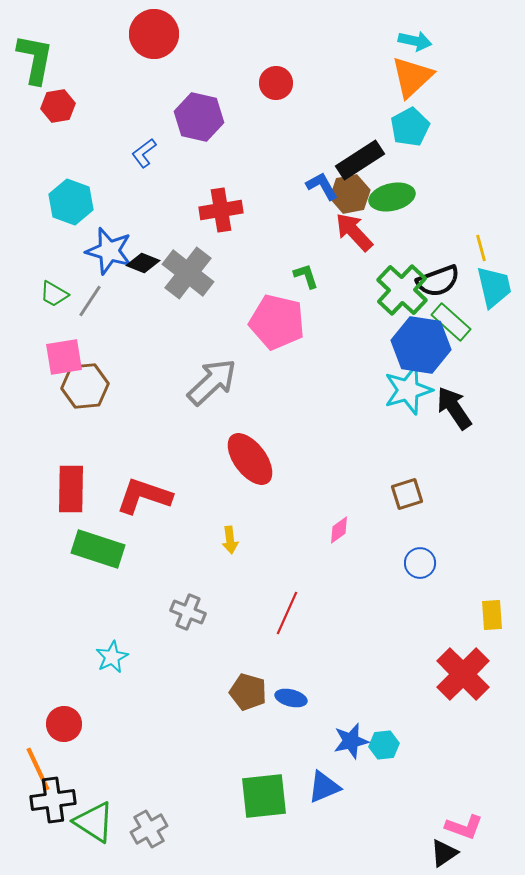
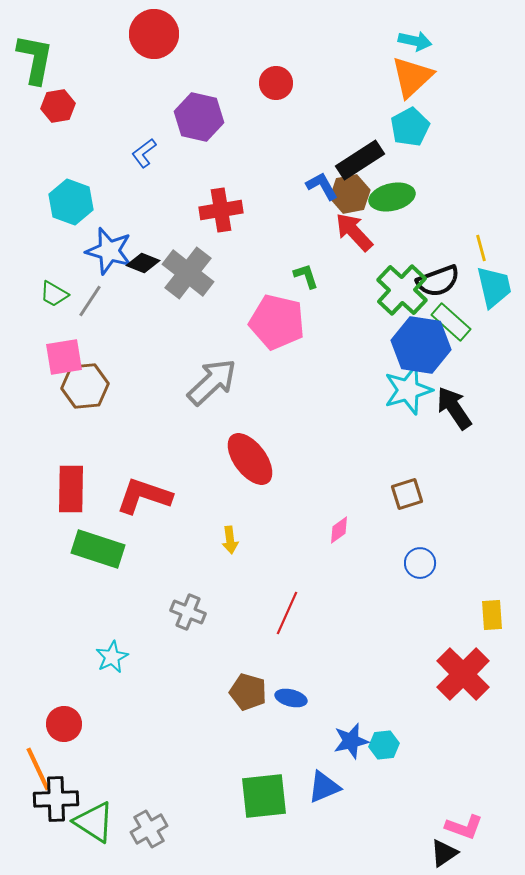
black cross at (53, 800): moved 3 px right, 1 px up; rotated 6 degrees clockwise
